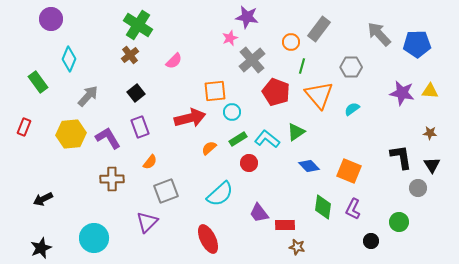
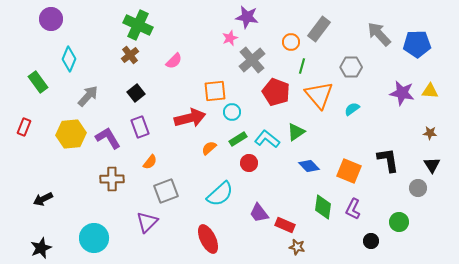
green cross at (138, 25): rotated 8 degrees counterclockwise
black L-shape at (401, 157): moved 13 px left, 3 px down
red rectangle at (285, 225): rotated 24 degrees clockwise
